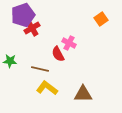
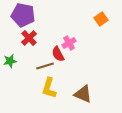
purple pentagon: rotated 30 degrees clockwise
red cross: moved 3 px left, 10 px down; rotated 14 degrees counterclockwise
pink cross: rotated 32 degrees clockwise
green star: rotated 16 degrees counterclockwise
brown line: moved 5 px right, 3 px up; rotated 30 degrees counterclockwise
yellow L-shape: moved 2 px right; rotated 110 degrees counterclockwise
brown triangle: rotated 24 degrees clockwise
